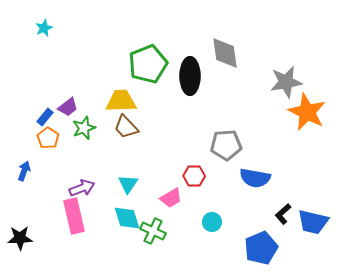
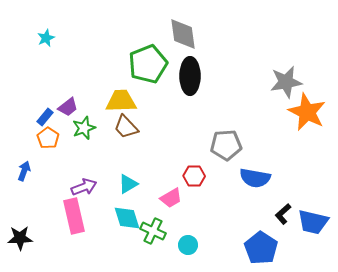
cyan star: moved 2 px right, 10 px down
gray diamond: moved 42 px left, 19 px up
cyan triangle: rotated 25 degrees clockwise
purple arrow: moved 2 px right, 1 px up
cyan circle: moved 24 px left, 23 px down
blue pentagon: rotated 16 degrees counterclockwise
